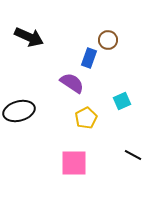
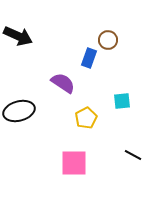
black arrow: moved 11 px left, 1 px up
purple semicircle: moved 9 px left
cyan square: rotated 18 degrees clockwise
